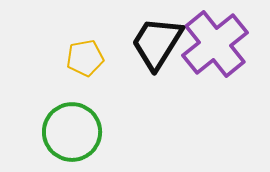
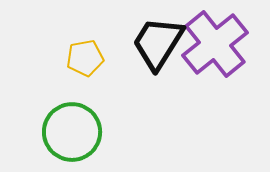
black trapezoid: moved 1 px right
